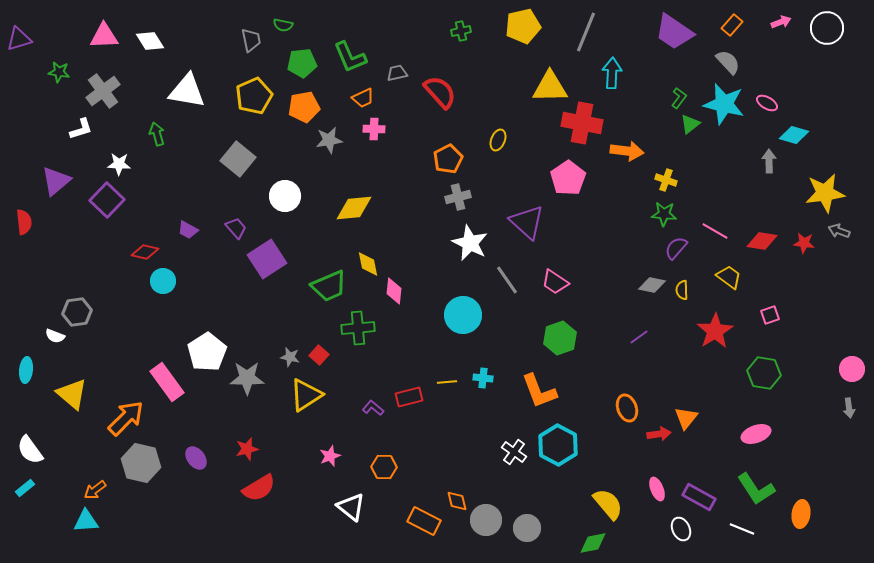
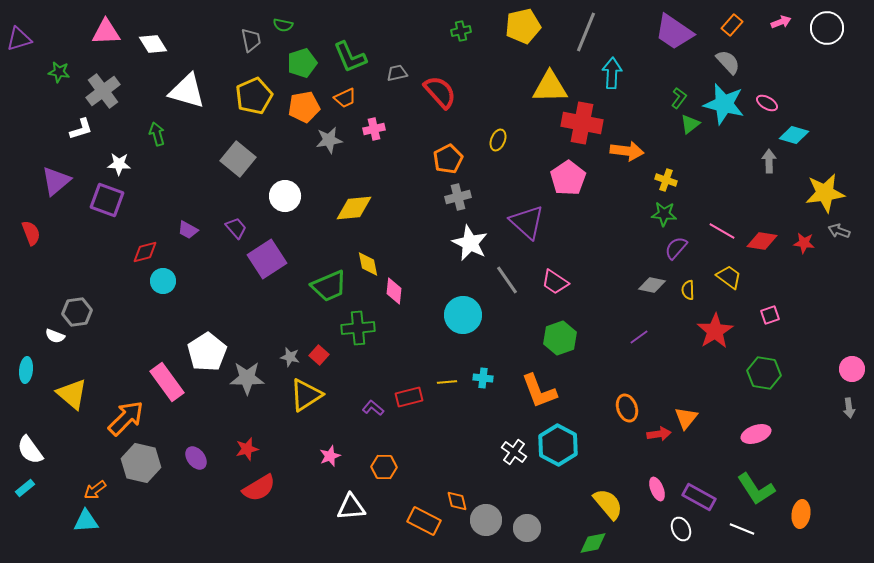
pink triangle at (104, 36): moved 2 px right, 4 px up
white diamond at (150, 41): moved 3 px right, 3 px down
green pentagon at (302, 63): rotated 12 degrees counterclockwise
white triangle at (187, 91): rotated 6 degrees clockwise
orange trapezoid at (363, 98): moved 18 px left
pink cross at (374, 129): rotated 15 degrees counterclockwise
purple square at (107, 200): rotated 24 degrees counterclockwise
red semicircle at (24, 222): moved 7 px right, 11 px down; rotated 15 degrees counterclockwise
pink line at (715, 231): moved 7 px right
red diamond at (145, 252): rotated 28 degrees counterclockwise
yellow semicircle at (682, 290): moved 6 px right
white triangle at (351, 507): rotated 44 degrees counterclockwise
